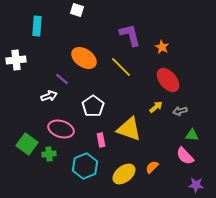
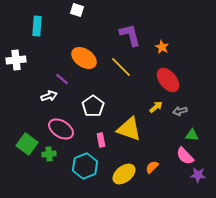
pink ellipse: rotated 15 degrees clockwise
purple star: moved 2 px right, 10 px up
